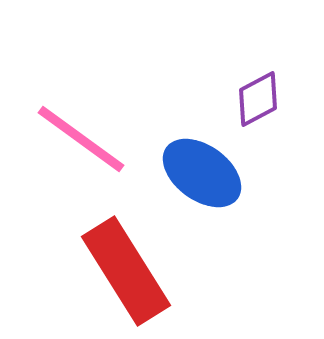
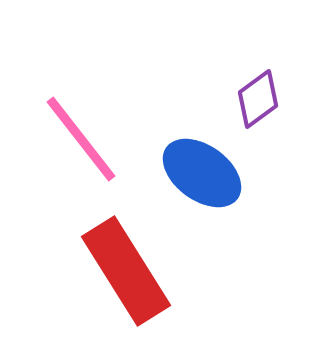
purple diamond: rotated 8 degrees counterclockwise
pink line: rotated 16 degrees clockwise
